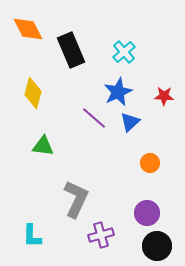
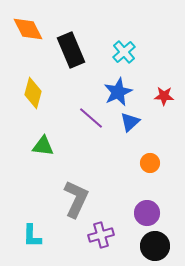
purple line: moved 3 px left
black circle: moved 2 px left
